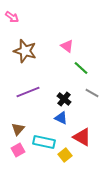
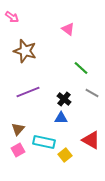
pink triangle: moved 1 px right, 17 px up
blue triangle: rotated 24 degrees counterclockwise
red triangle: moved 9 px right, 3 px down
